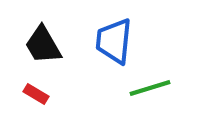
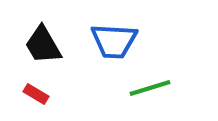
blue trapezoid: rotated 93 degrees counterclockwise
